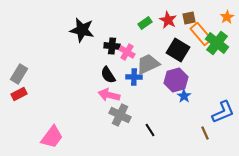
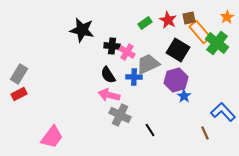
orange rectangle: moved 1 px left, 2 px up
blue L-shape: rotated 110 degrees counterclockwise
